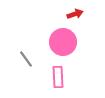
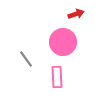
red arrow: moved 1 px right
pink rectangle: moved 1 px left
